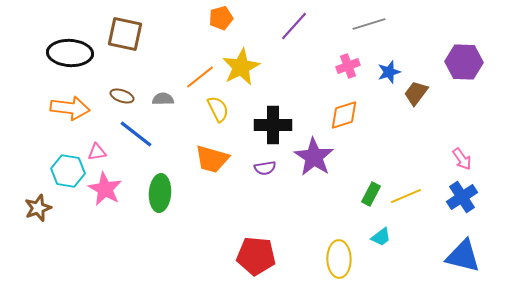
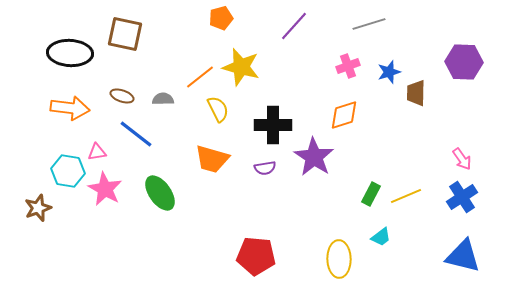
yellow star: rotated 30 degrees counterclockwise
brown trapezoid: rotated 36 degrees counterclockwise
green ellipse: rotated 39 degrees counterclockwise
